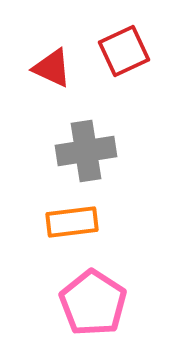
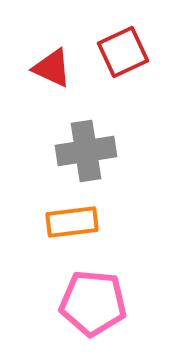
red square: moved 1 px left, 1 px down
pink pentagon: rotated 28 degrees counterclockwise
